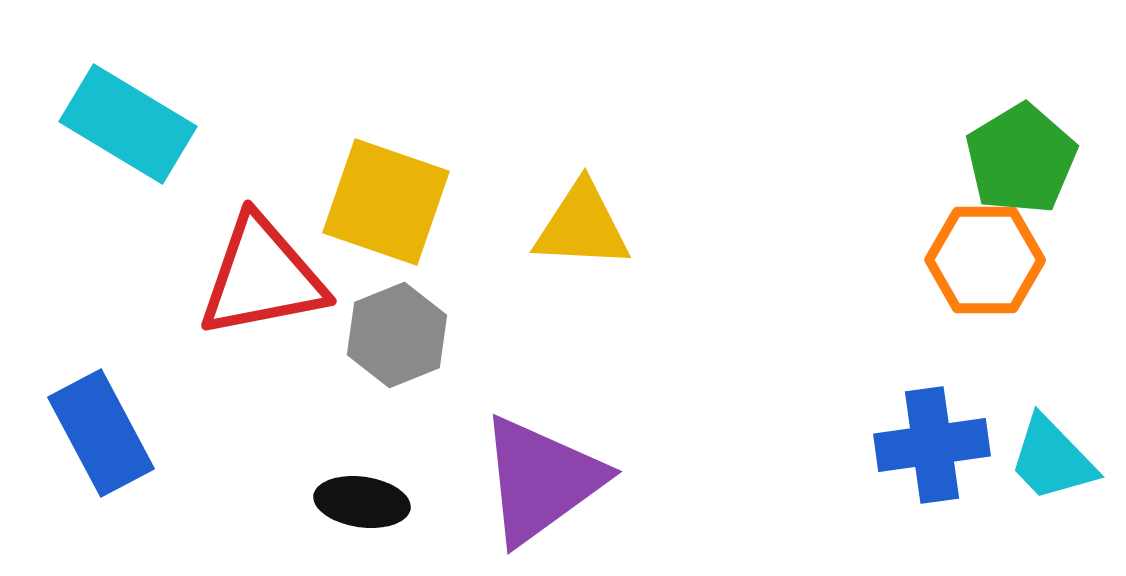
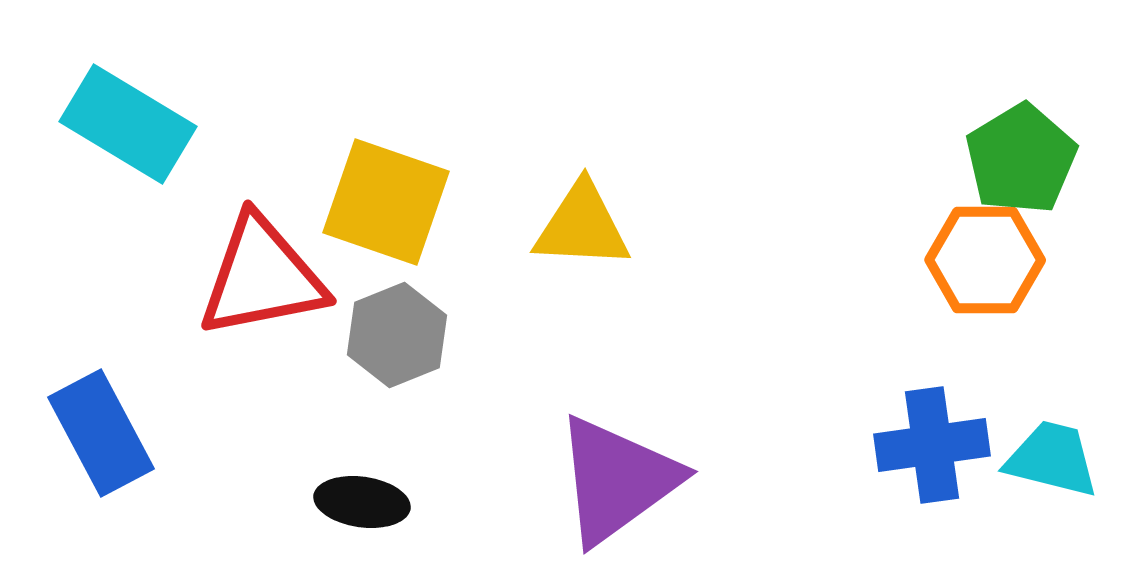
cyan trapezoid: rotated 148 degrees clockwise
purple triangle: moved 76 px right
